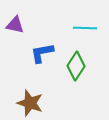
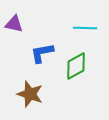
purple triangle: moved 1 px left, 1 px up
green diamond: rotated 28 degrees clockwise
brown star: moved 9 px up
